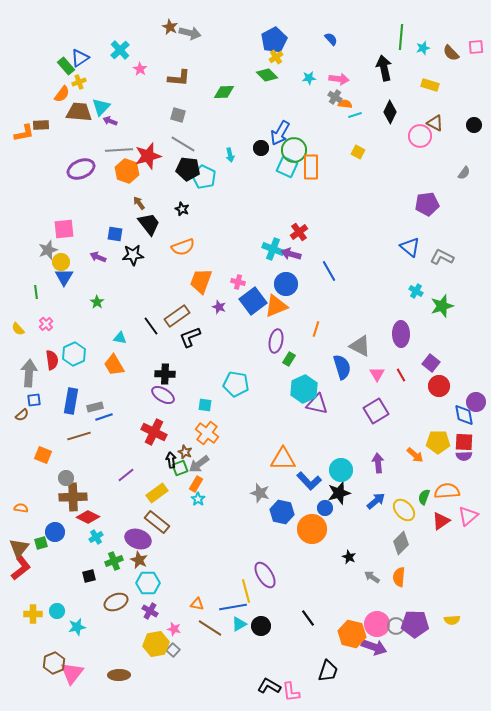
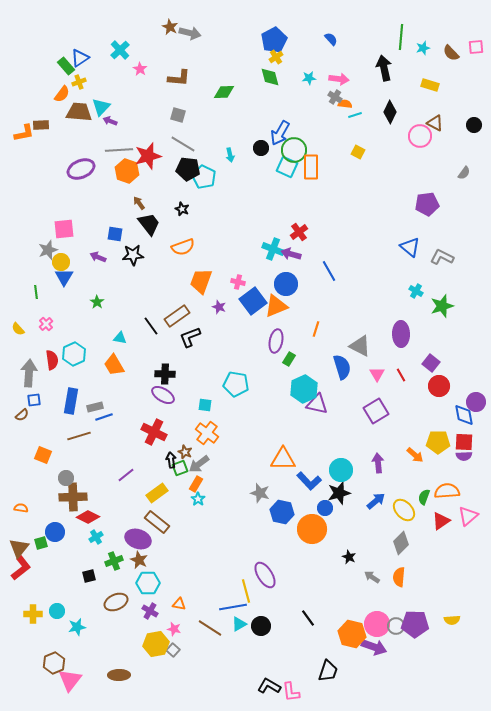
green diamond at (267, 75): moved 3 px right, 2 px down; rotated 30 degrees clockwise
orange triangle at (197, 604): moved 18 px left
pink triangle at (72, 673): moved 2 px left, 7 px down
